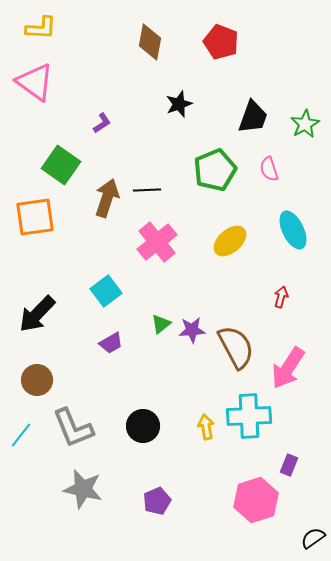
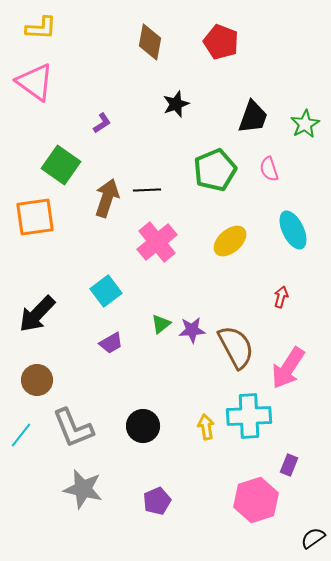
black star: moved 3 px left
